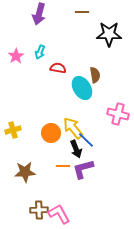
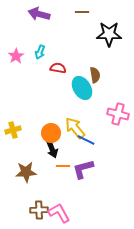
purple arrow: rotated 90 degrees clockwise
yellow arrow: moved 2 px right
blue line: rotated 18 degrees counterclockwise
black arrow: moved 24 px left
brown star: moved 1 px right
pink L-shape: moved 1 px up
